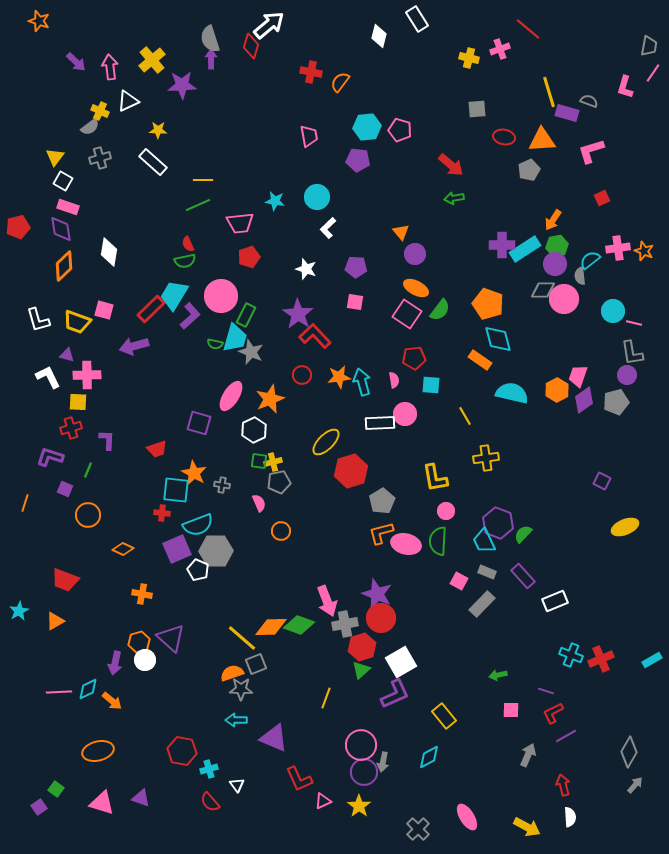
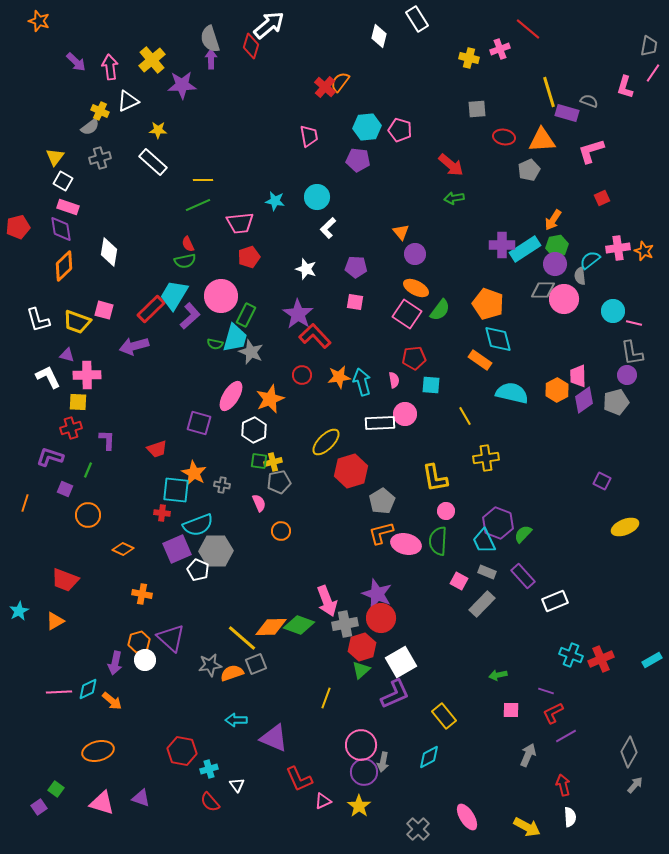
red cross at (311, 72): moved 14 px right, 15 px down; rotated 30 degrees clockwise
pink trapezoid at (578, 376): rotated 20 degrees counterclockwise
gray star at (241, 689): moved 31 px left, 24 px up; rotated 10 degrees counterclockwise
